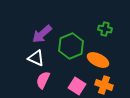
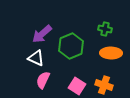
orange ellipse: moved 13 px right, 7 px up; rotated 25 degrees counterclockwise
